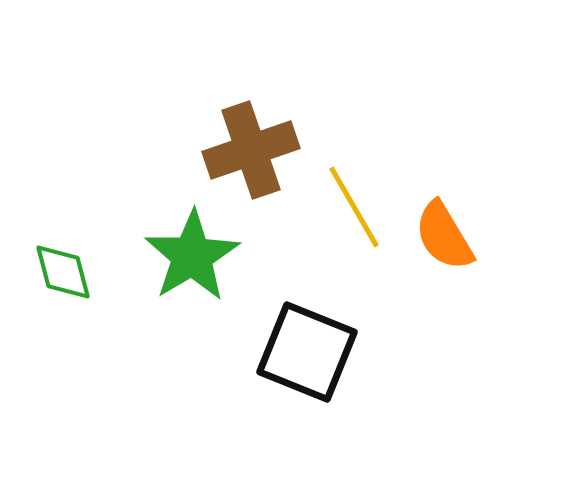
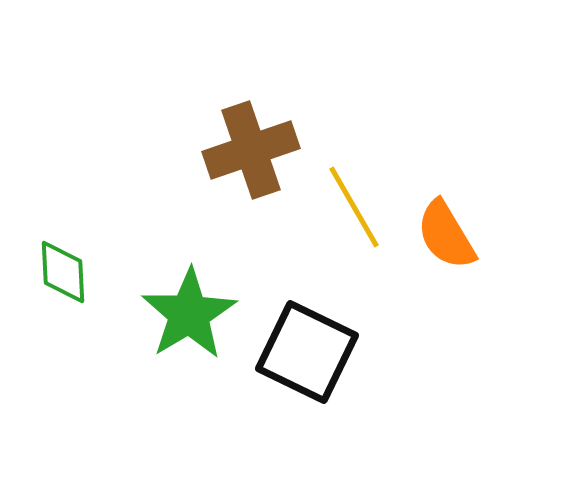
orange semicircle: moved 2 px right, 1 px up
green star: moved 3 px left, 58 px down
green diamond: rotated 12 degrees clockwise
black square: rotated 4 degrees clockwise
